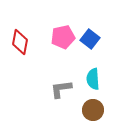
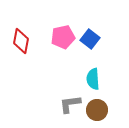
red diamond: moved 1 px right, 1 px up
gray L-shape: moved 9 px right, 15 px down
brown circle: moved 4 px right
